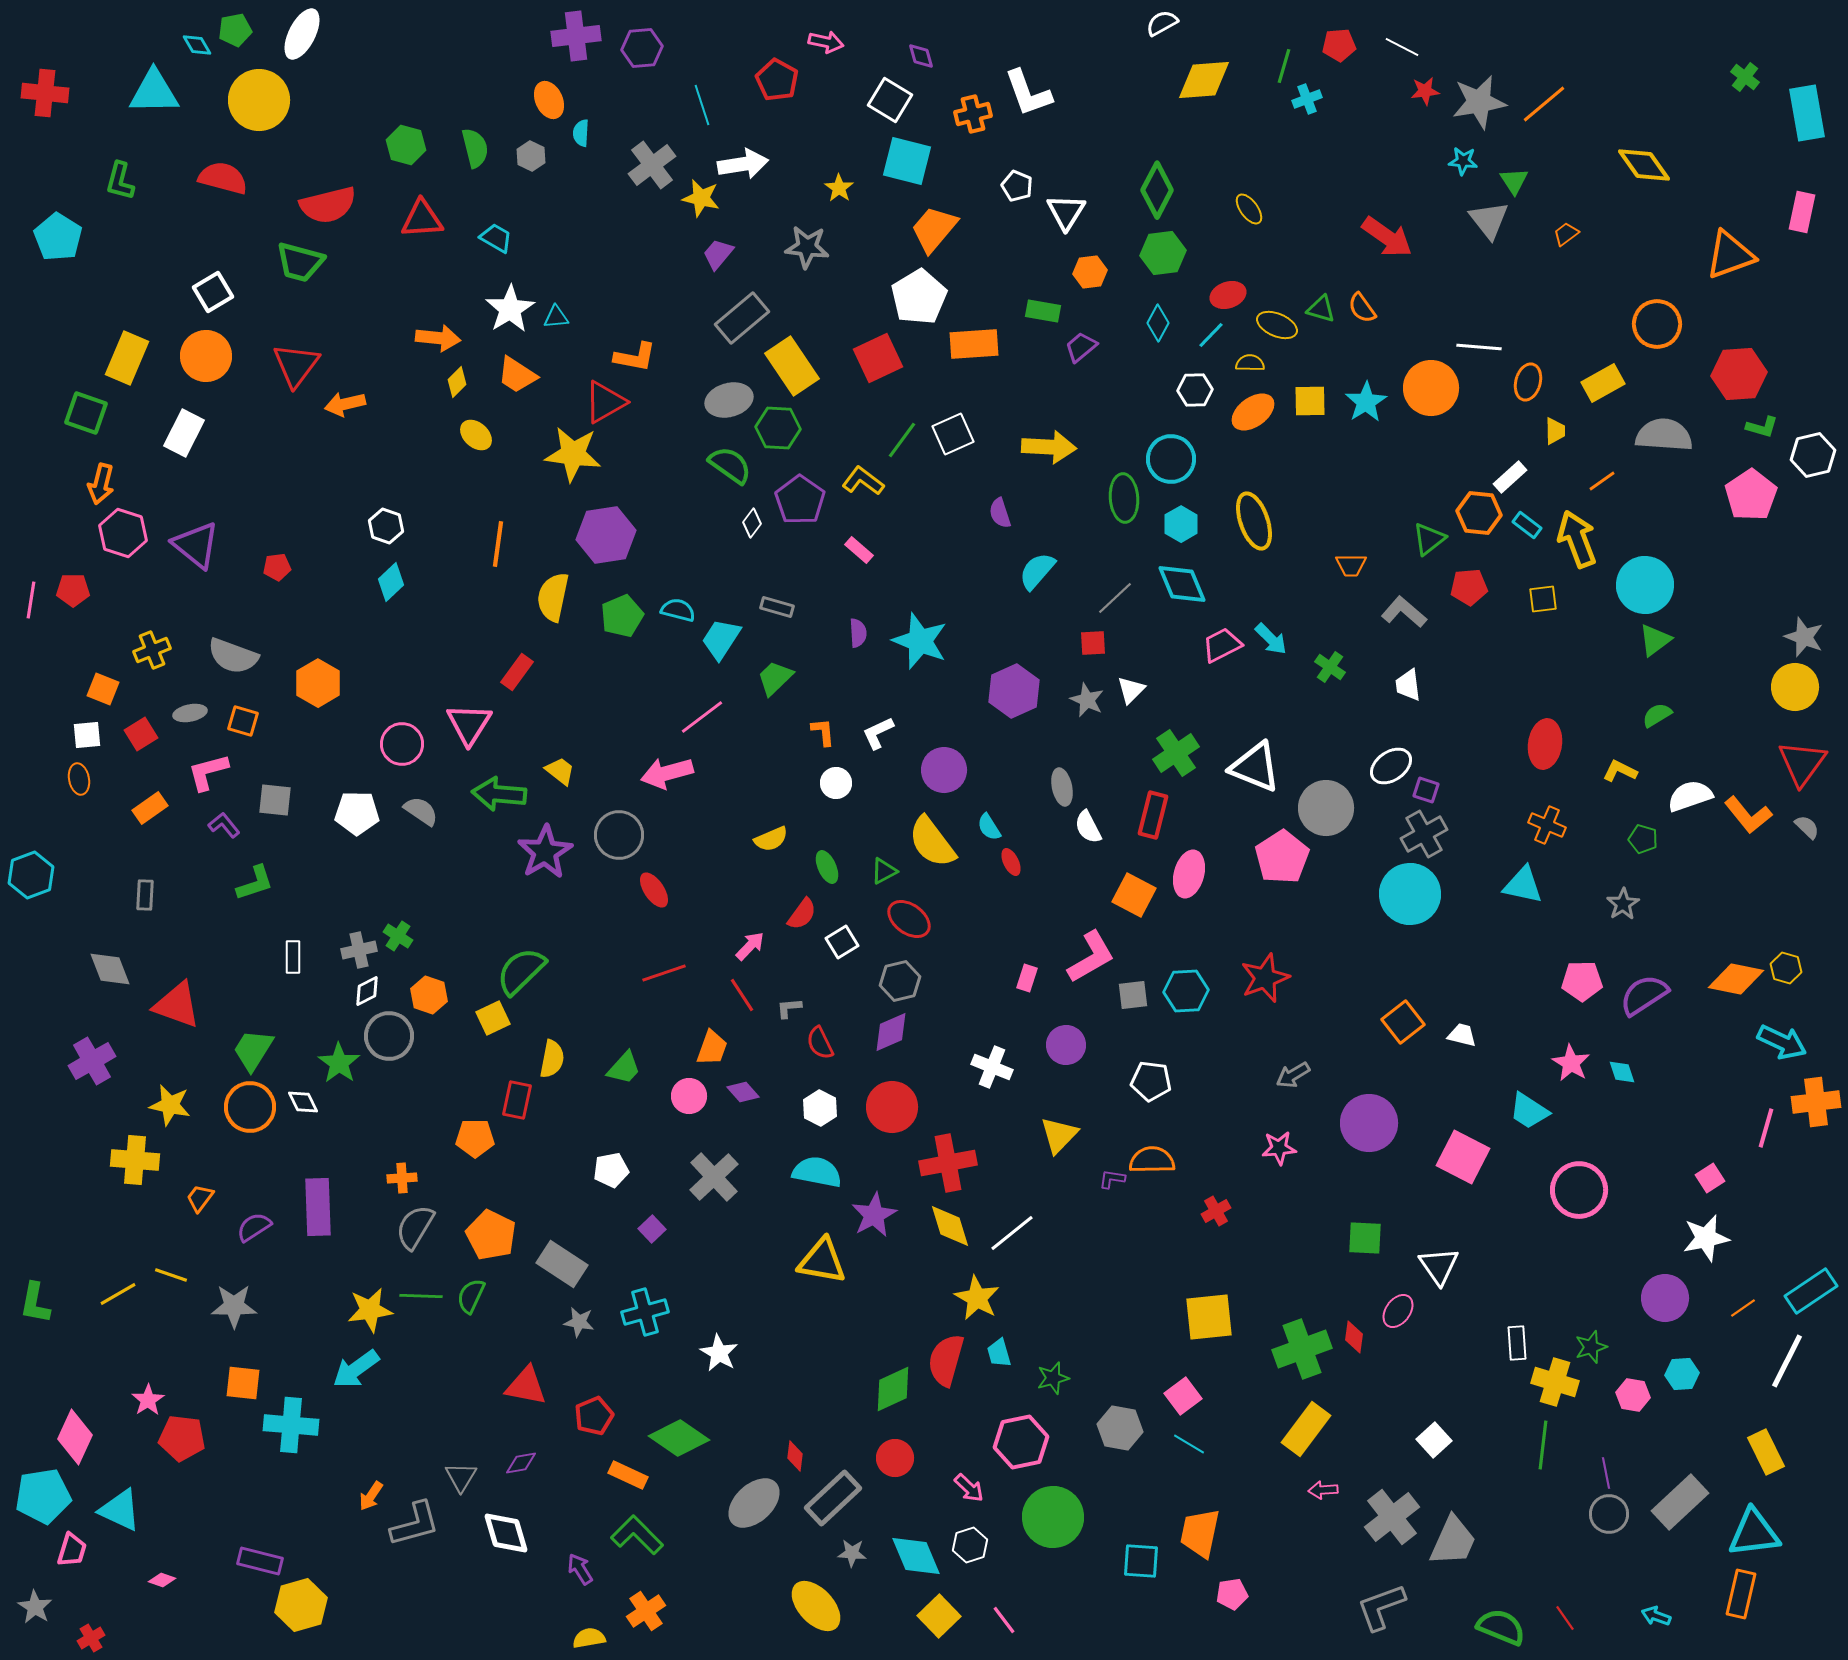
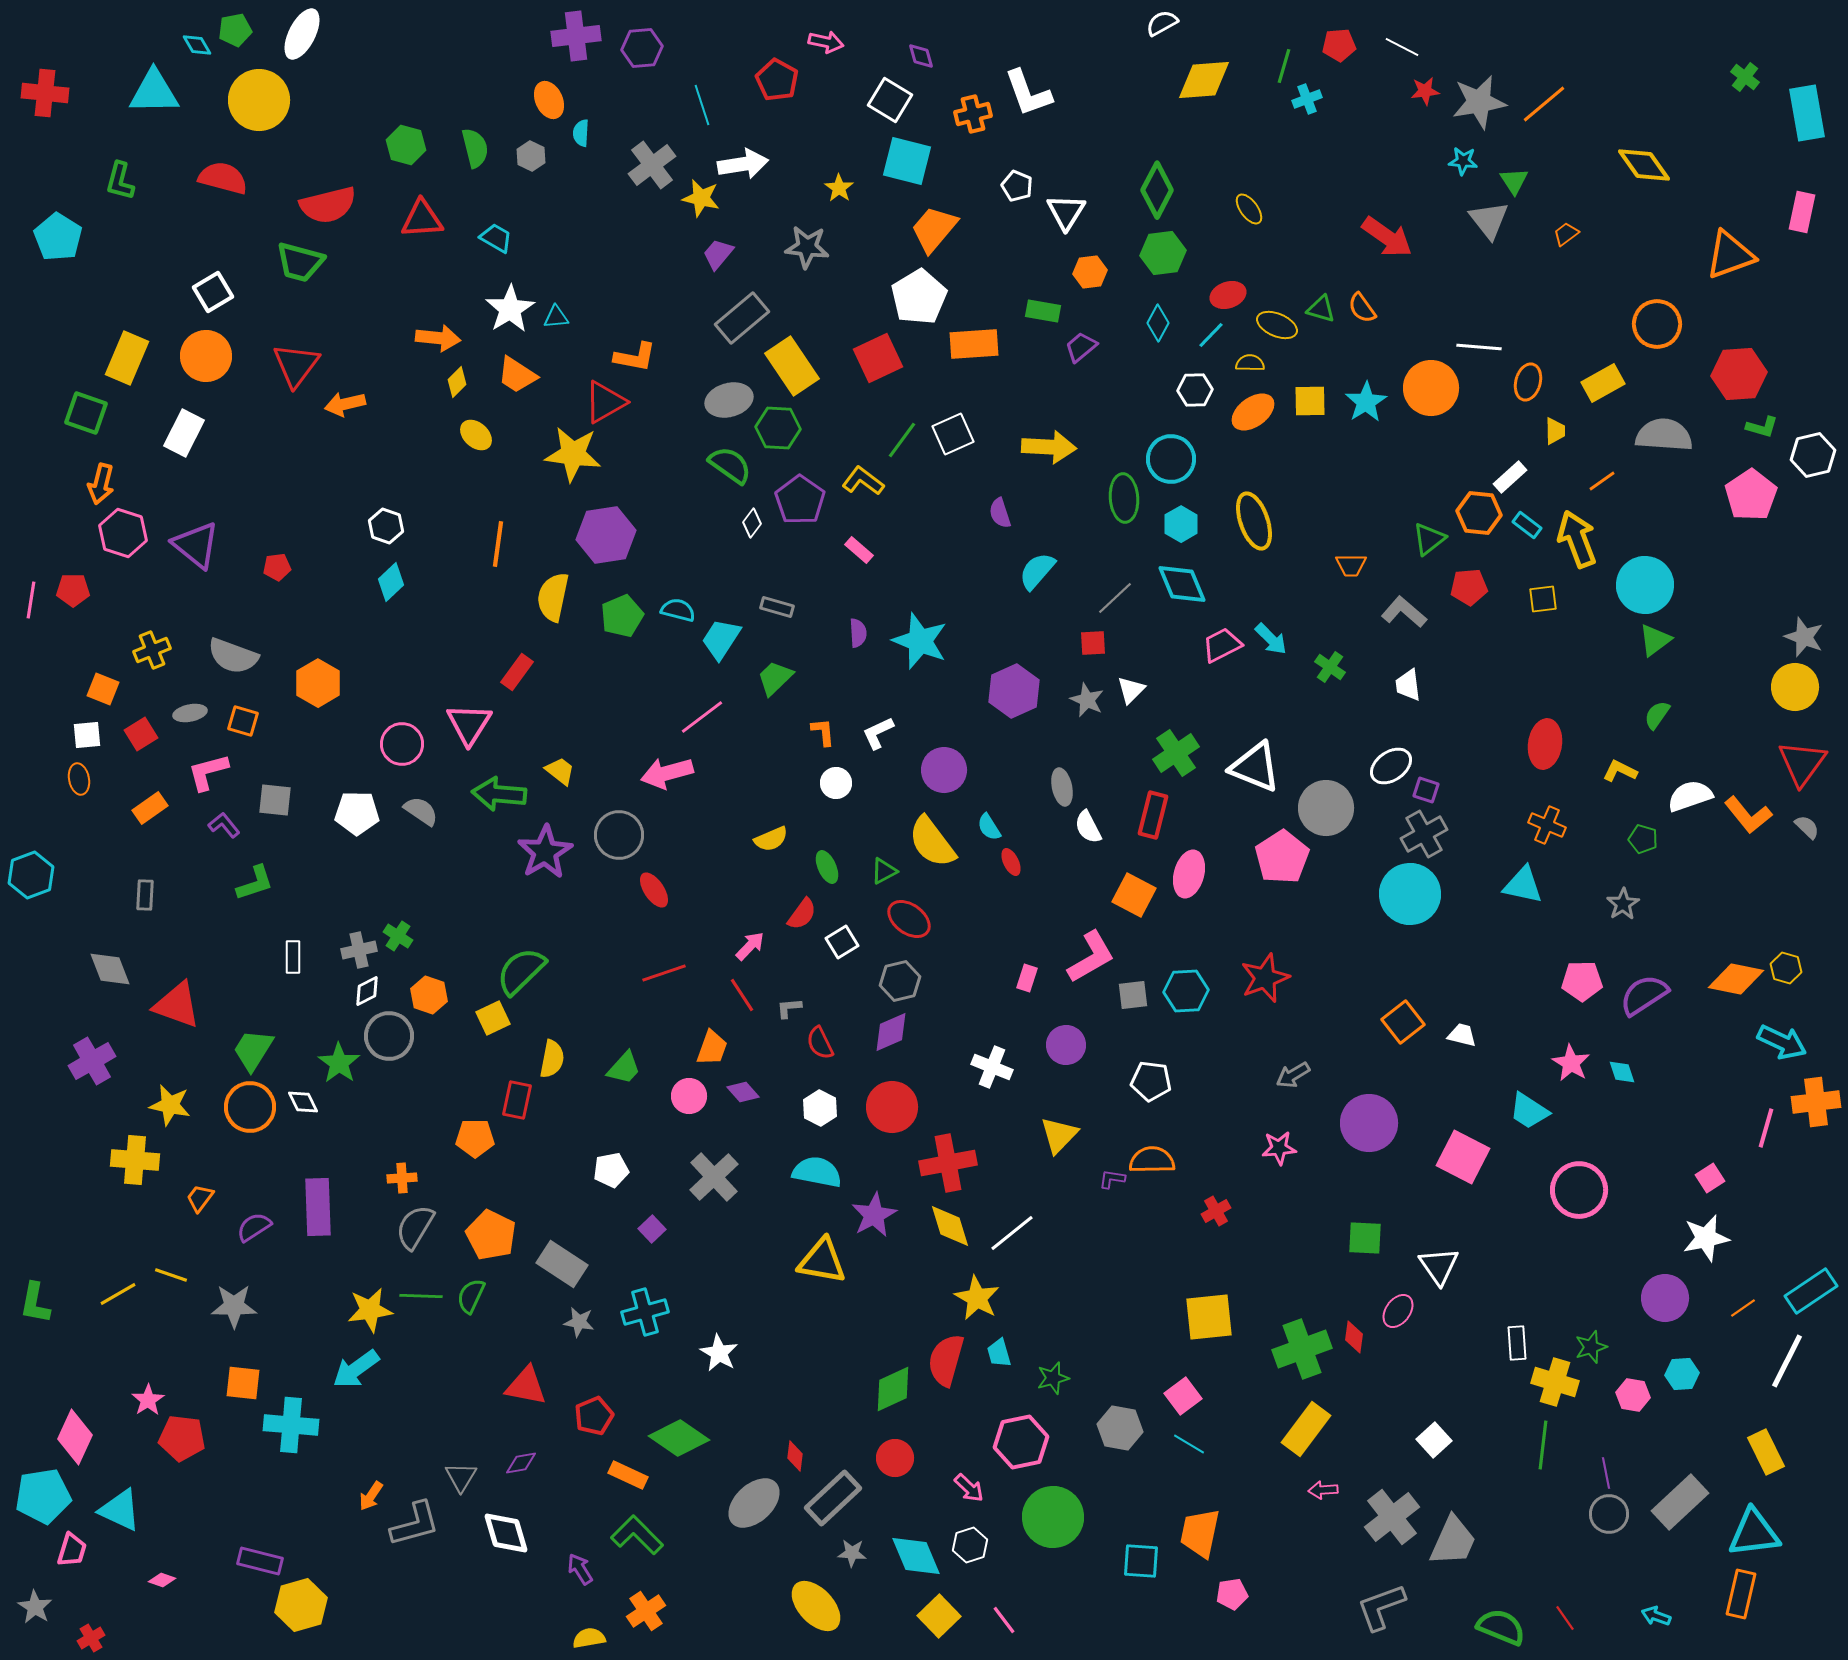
green semicircle at (1657, 715): rotated 24 degrees counterclockwise
